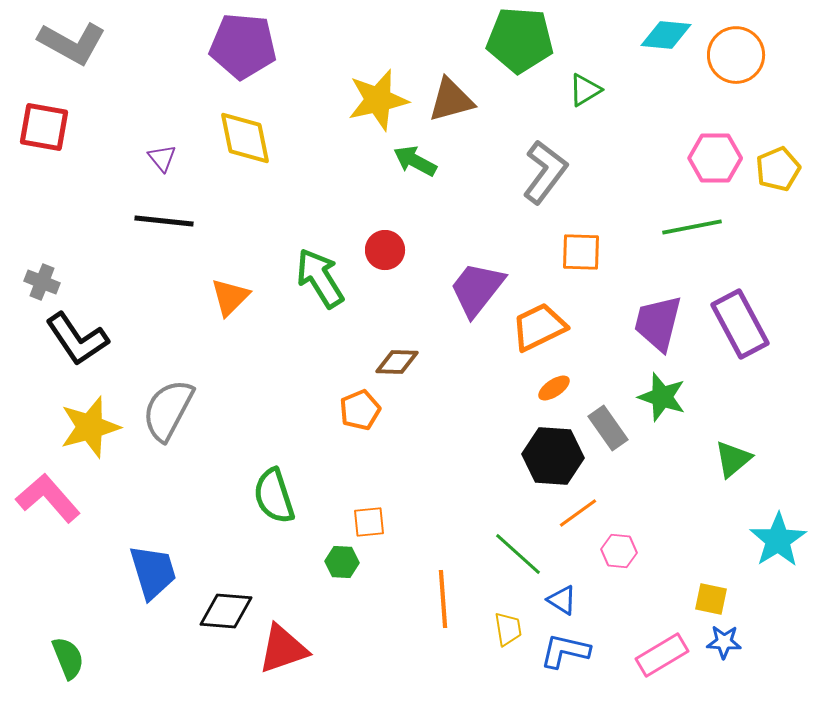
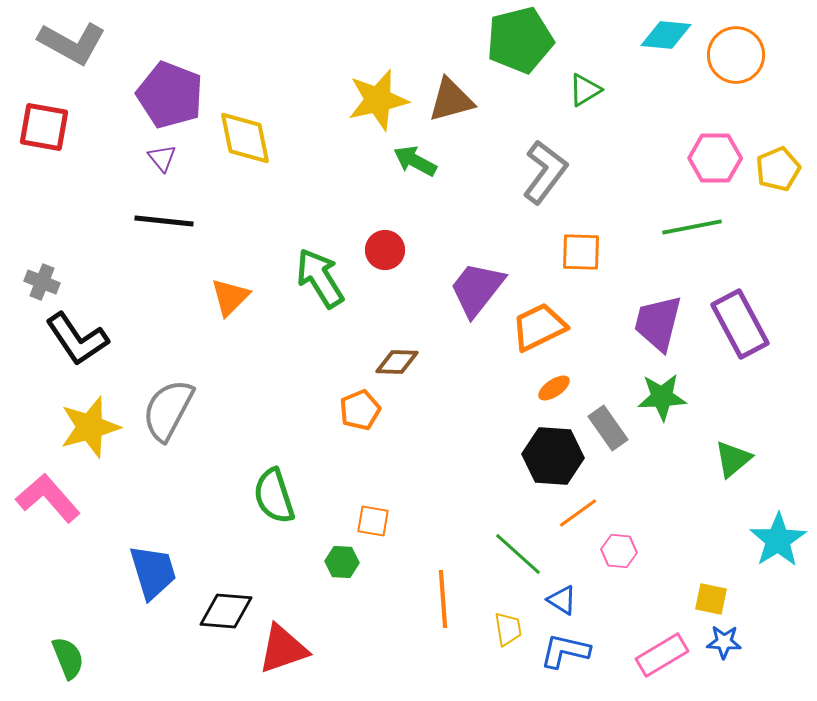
green pentagon at (520, 40): rotated 18 degrees counterclockwise
purple pentagon at (243, 46): moved 73 px left, 49 px down; rotated 16 degrees clockwise
green star at (662, 397): rotated 21 degrees counterclockwise
orange square at (369, 522): moved 4 px right, 1 px up; rotated 16 degrees clockwise
